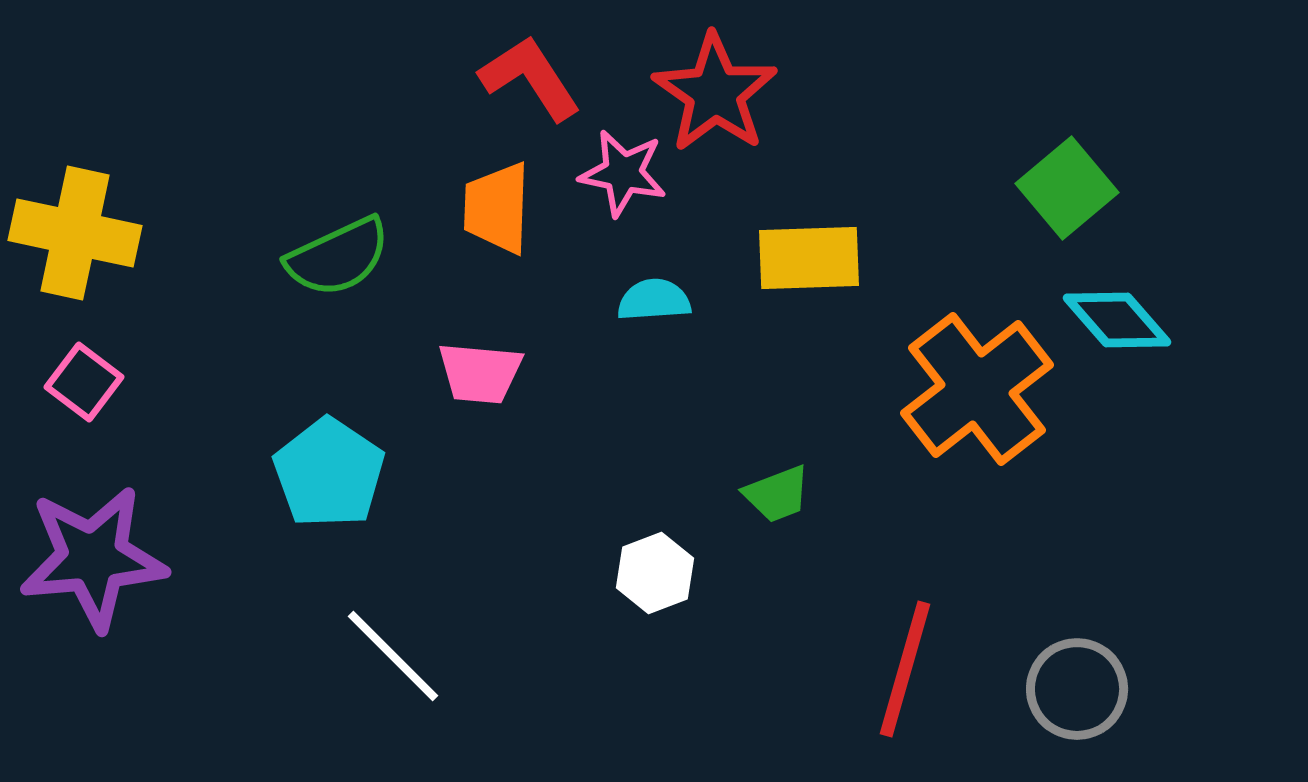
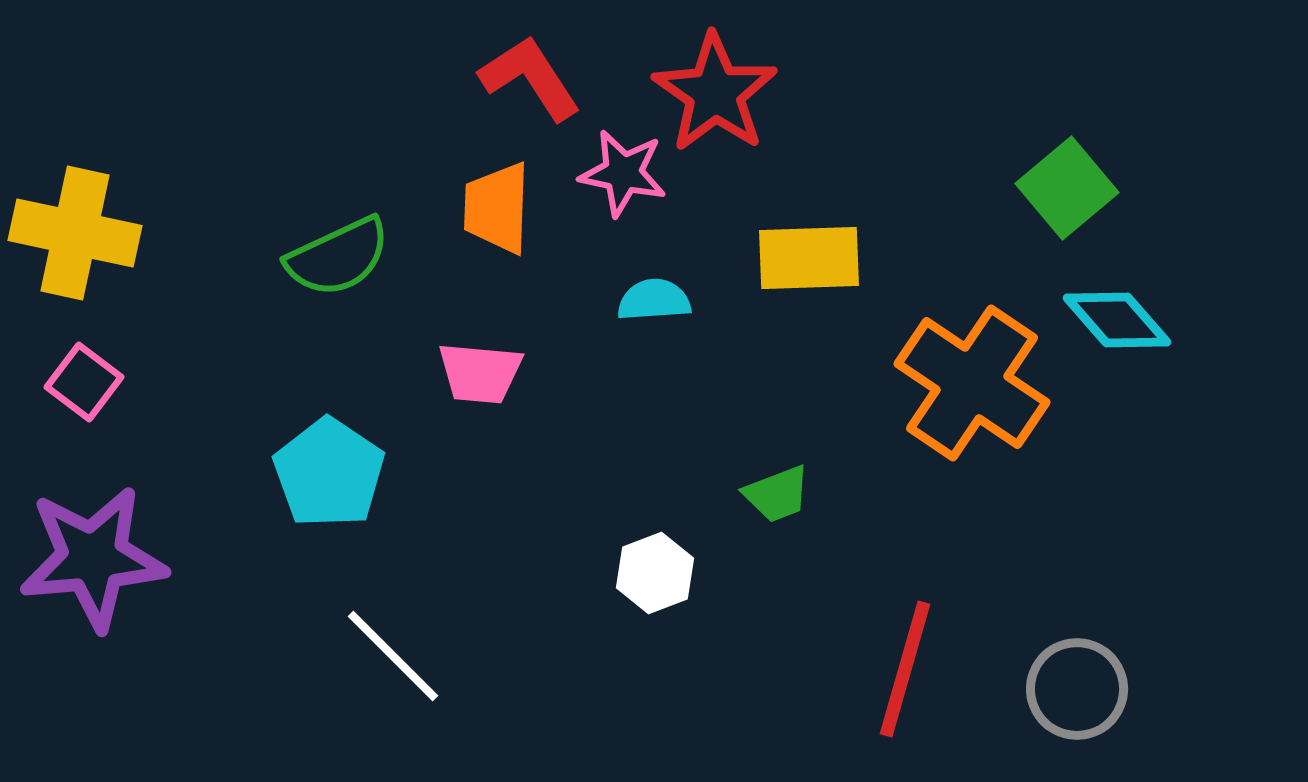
orange cross: moved 5 px left, 6 px up; rotated 18 degrees counterclockwise
